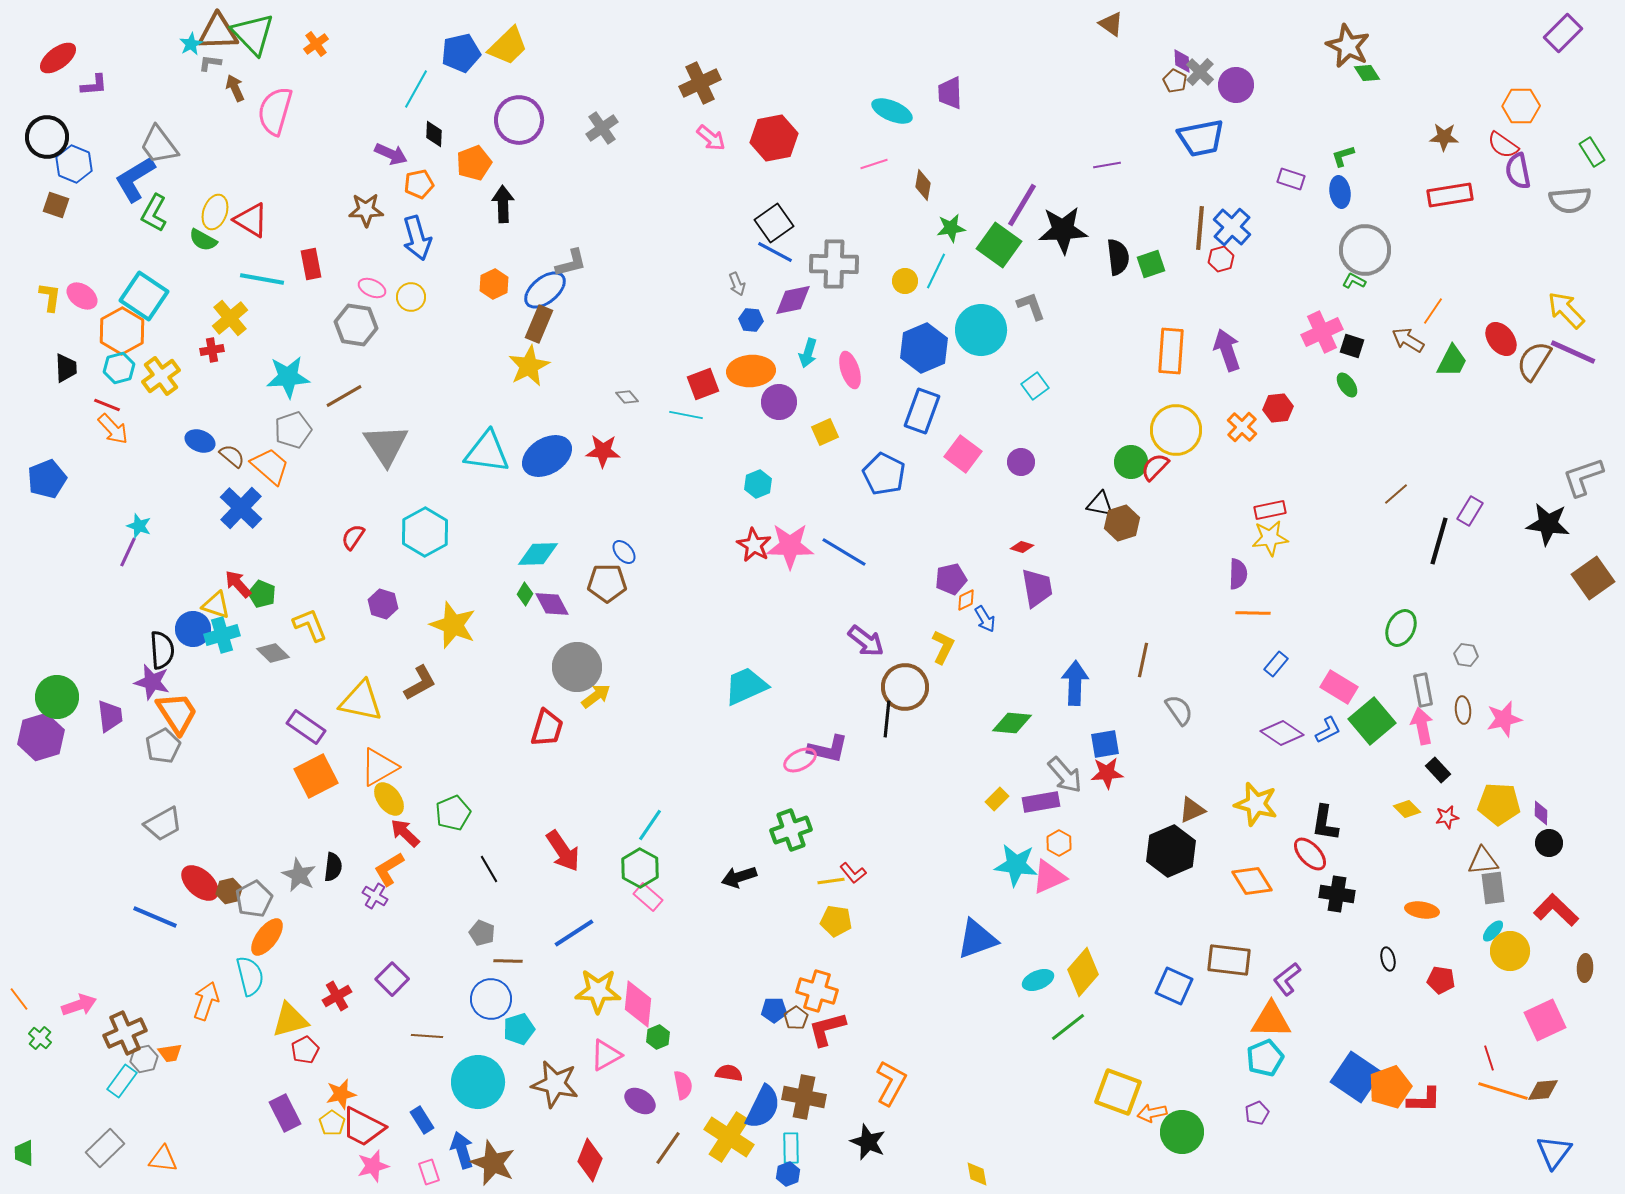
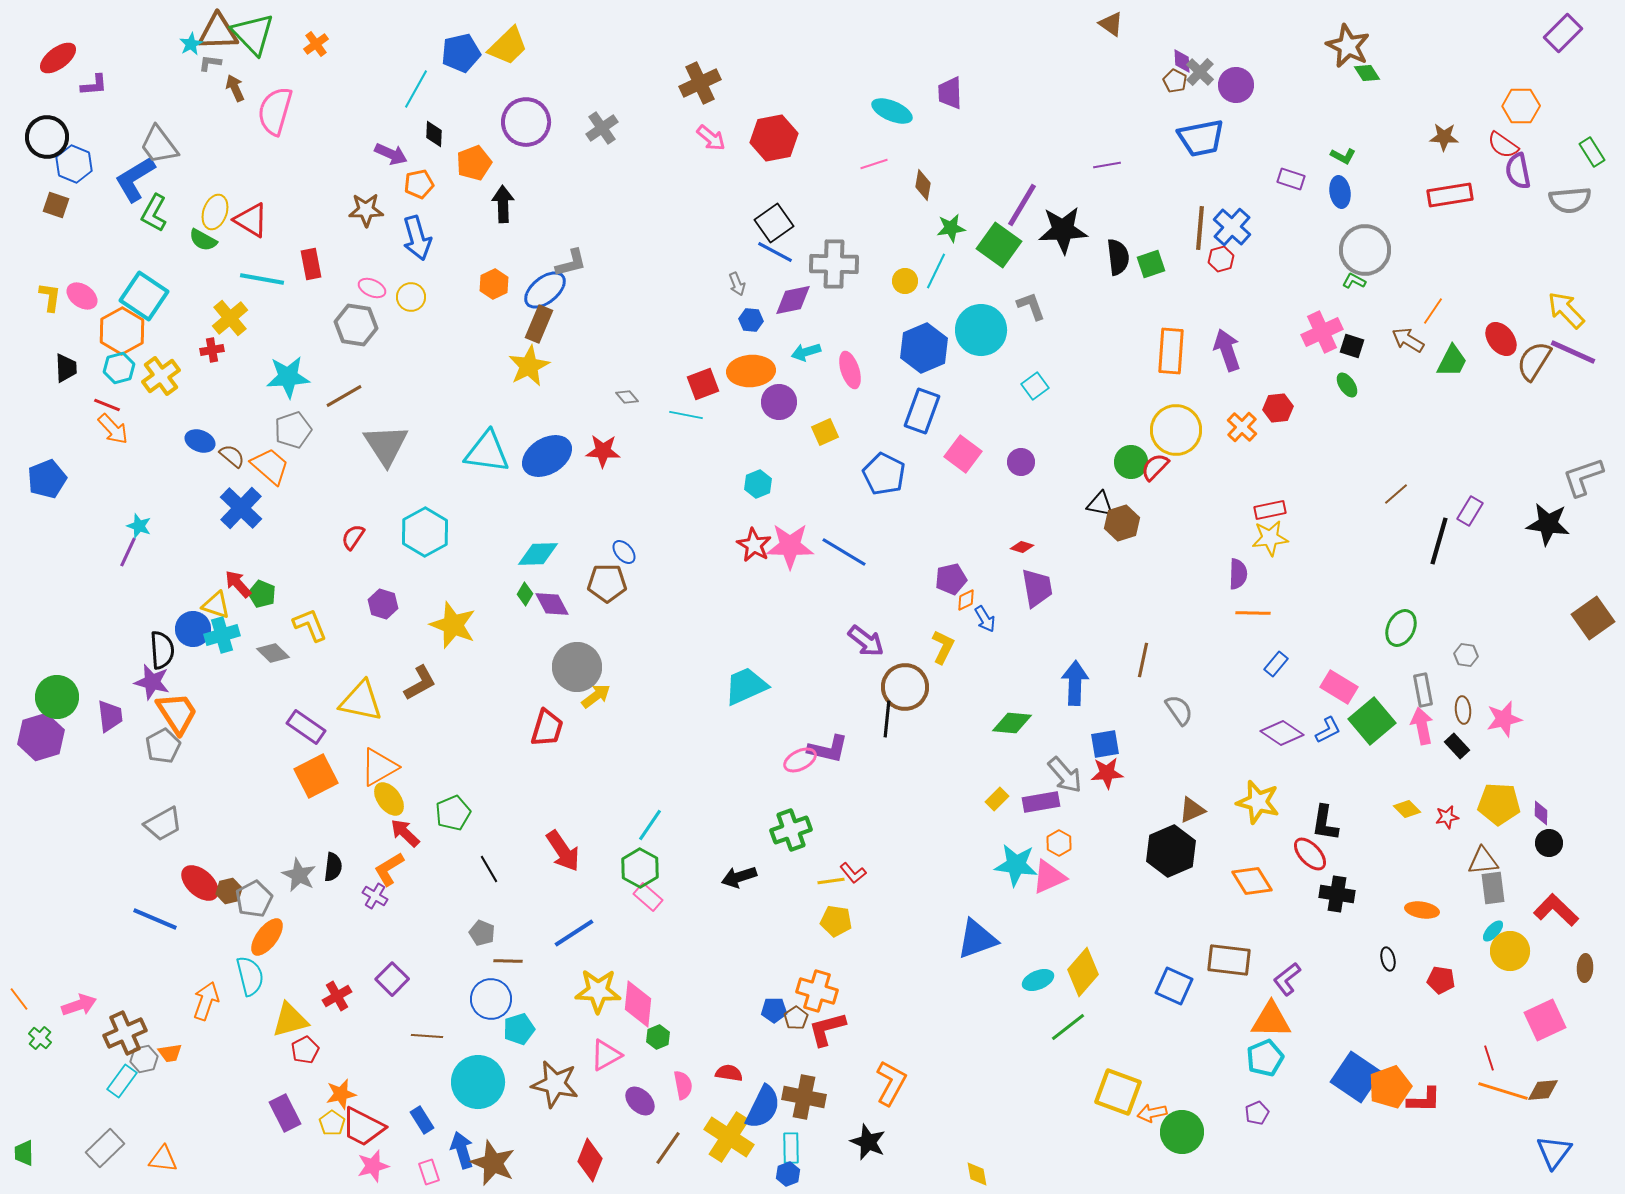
purple circle at (519, 120): moved 7 px right, 2 px down
green L-shape at (1343, 156): rotated 135 degrees counterclockwise
cyan arrow at (808, 353): moved 2 px left, 1 px up; rotated 56 degrees clockwise
brown square at (1593, 578): moved 40 px down
black rectangle at (1438, 770): moved 19 px right, 24 px up
yellow star at (1256, 804): moved 2 px right, 2 px up
blue line at (155, 917): moved 2 px down
purple ellipse at (640, 1101): rotated 12 degrees clockwise
